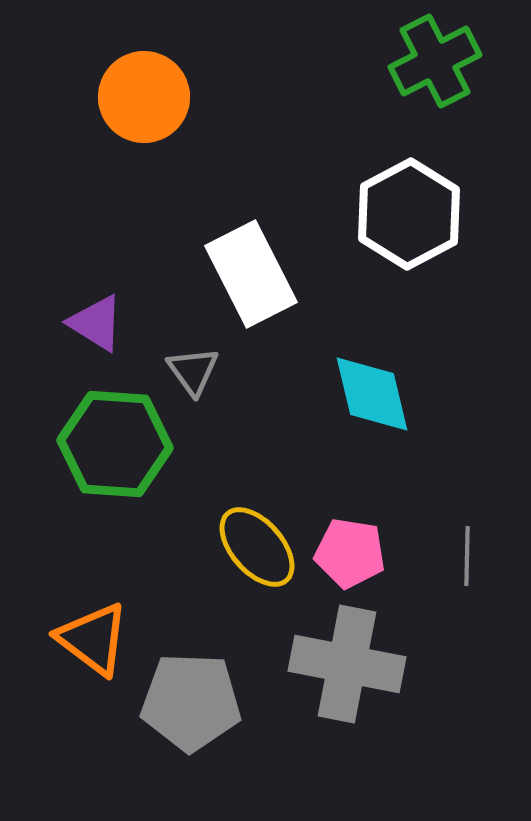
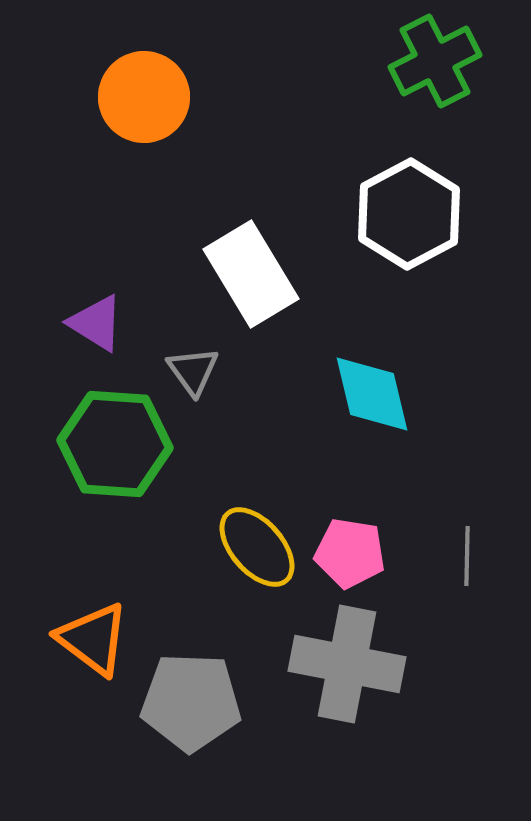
white rectangle: rotated 4 degrees counterclockwise
